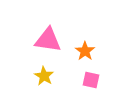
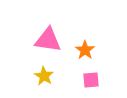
orange star: moved 1 px up
pink square: rotated 18 degrees counterclockwise
